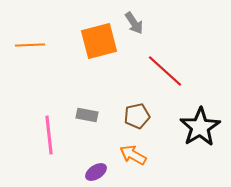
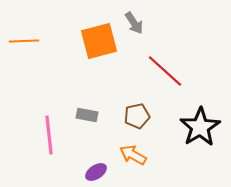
orange line: moved 6 px left, 4 px up
